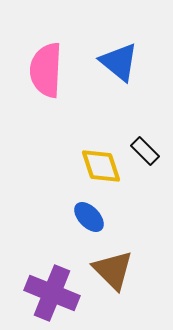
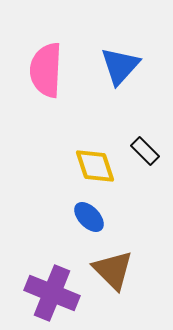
blue triangle: moved 1 px right, 4 px down; rotated 33 degrees clockwise
yellow diamond: moved 6 px left
